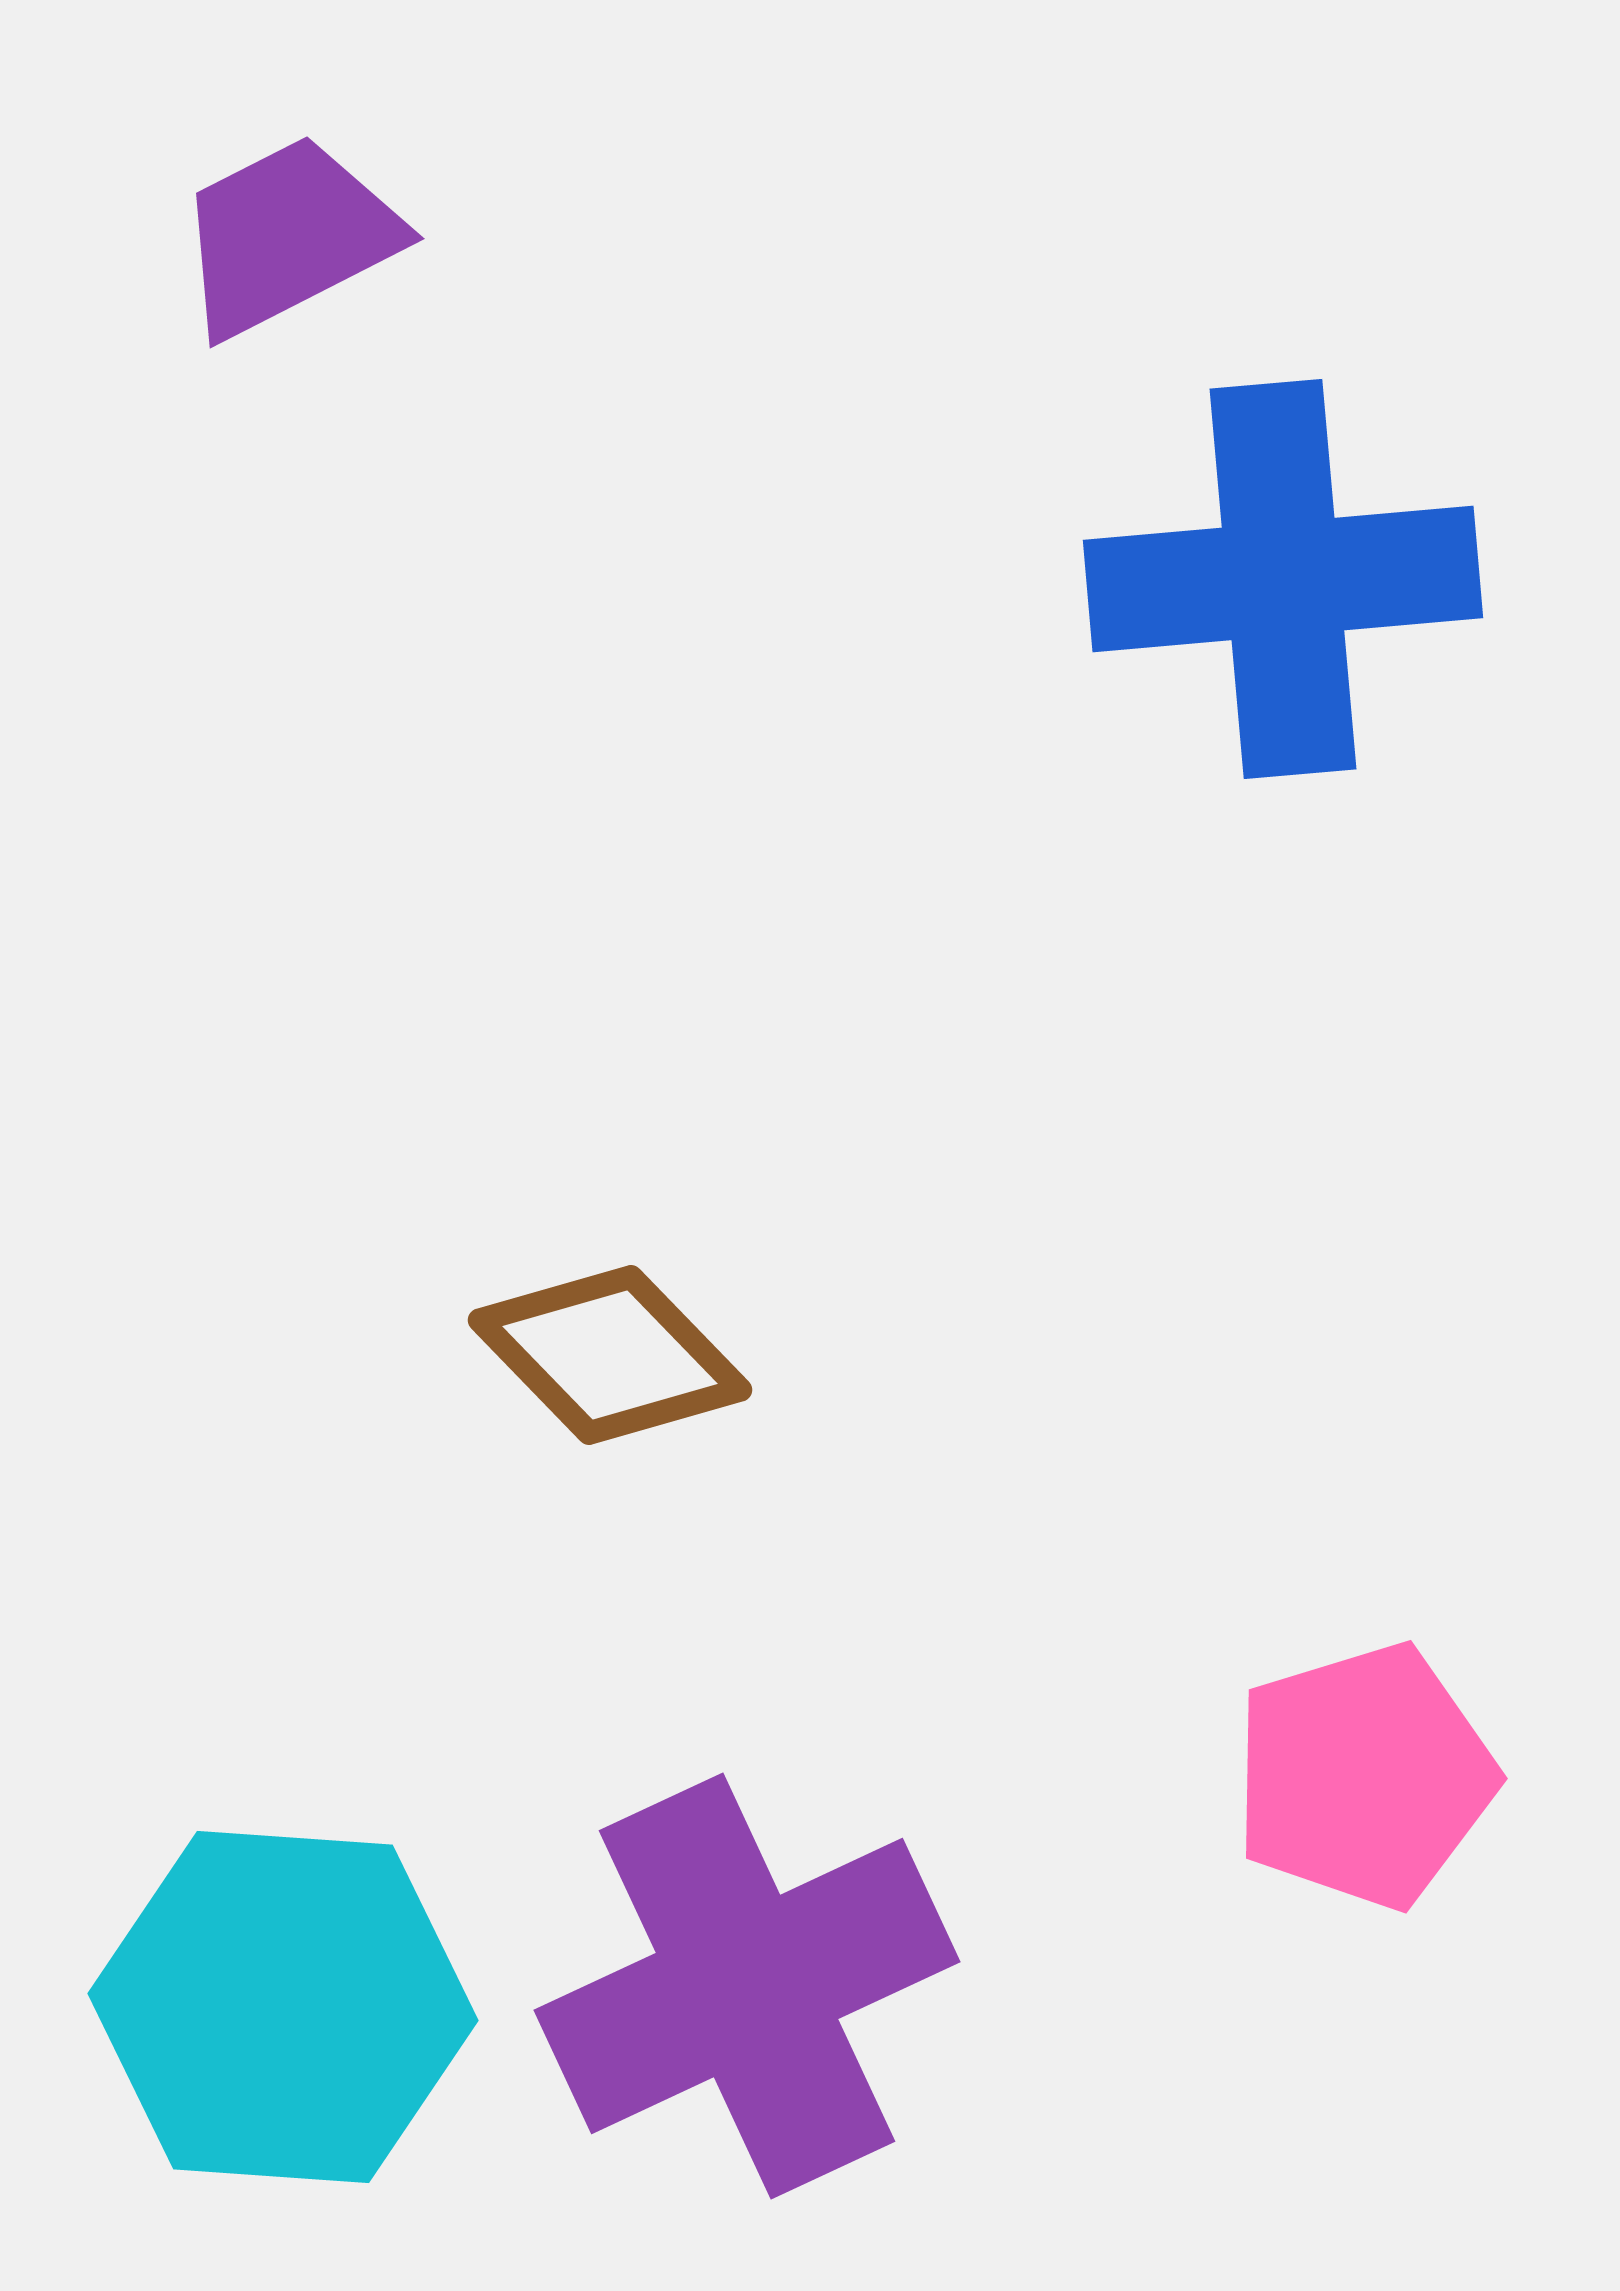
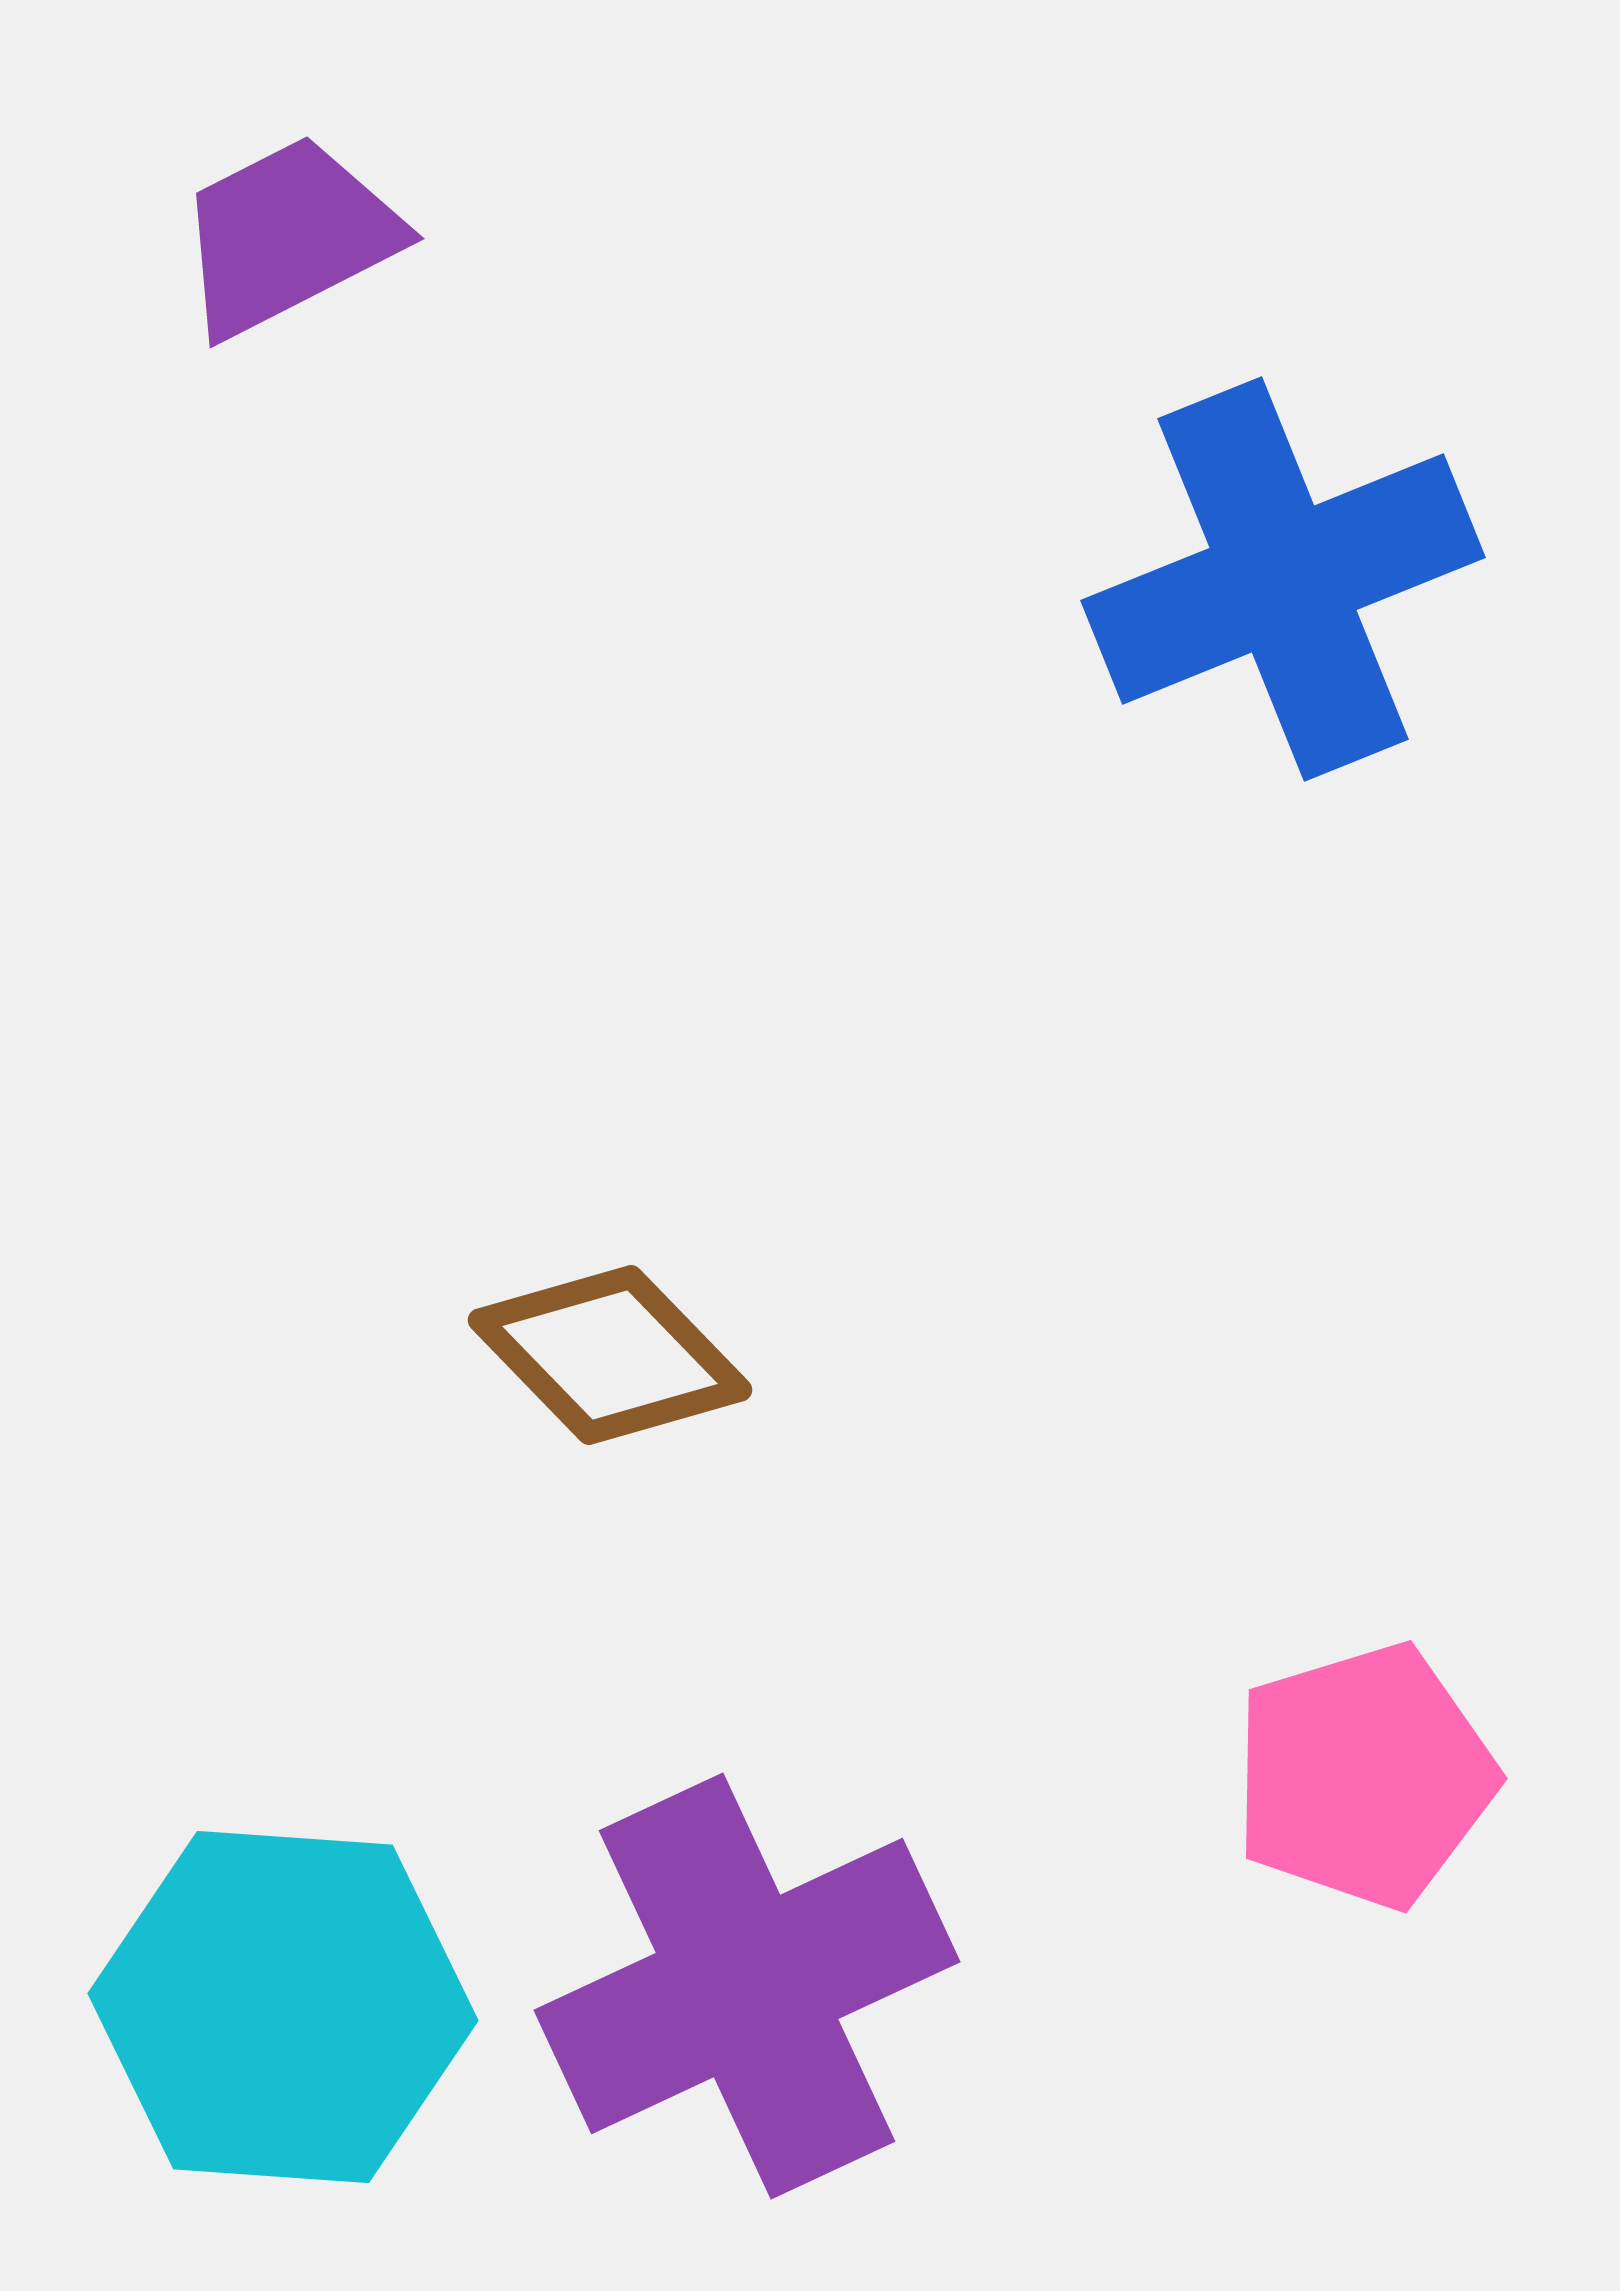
blue cross: rotated 17 degrees counterclockwise
